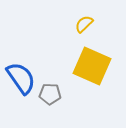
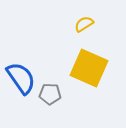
yellow semicircle: rotated 12 degrees clockwise
yellow square: moved 3 px left, 2 px down
